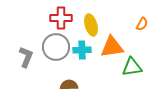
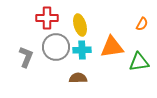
red cross: moved 14 px left
yellow ellipse: moved 11 px left
green triangle: moved 7 px right, 5 px up
brown semicircle: moved 9 px right, 7 px up
